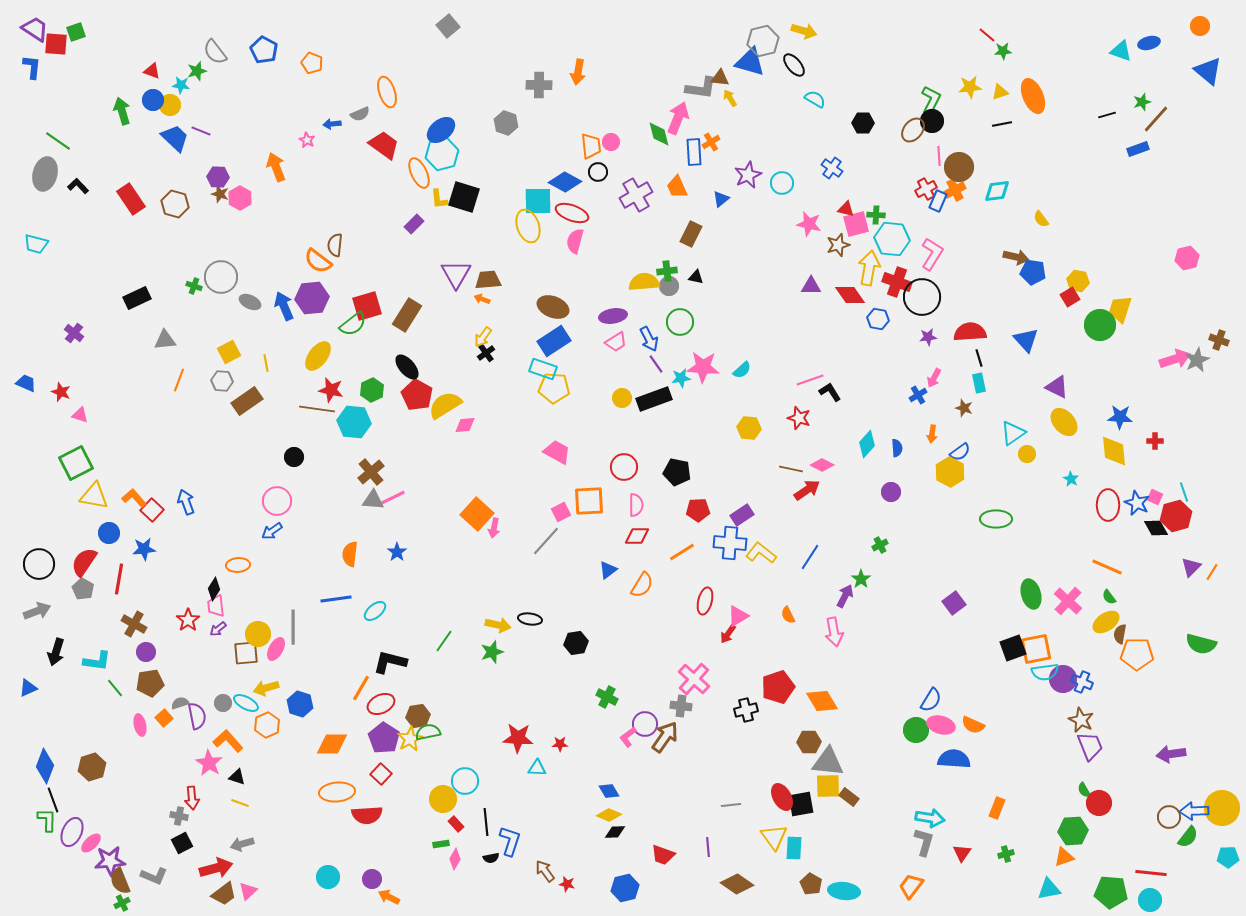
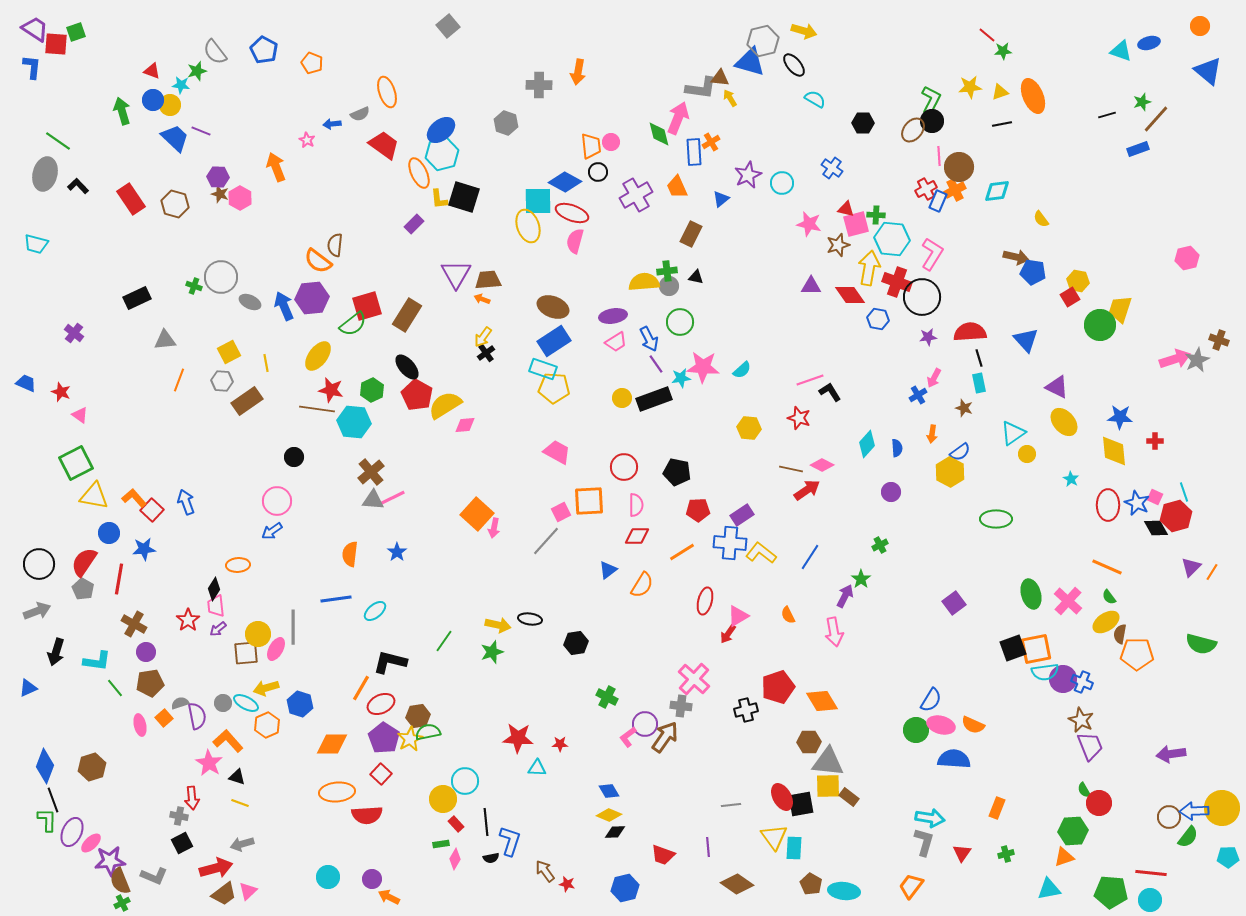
pink triangle at (80, 415): rotated 18 degrees clockwise
